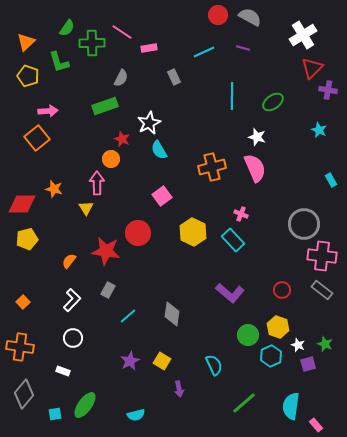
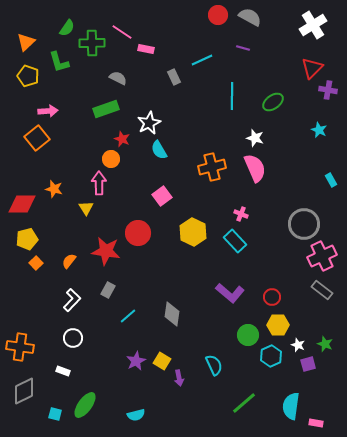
white cross at (303, 35): moved 10 px right, 10 px up
pink rectangle at (149, 48): moved 3 px left, 1 px down; rotated 21 degrees clockwise
cyan line at (204, 52): moved 2 px left, 8 px down
gray semicircle at (121, 78): moved 3 px left; rotated 90 degrees counterclockwise
green rectangle at (105, 106): moved 1 px right, 3 px down
white star at (257, 137): moved 2 px left, 1 px down
pink arrow at (97, 183): moved 2 px right
cyan rectangle at (233, 240): moved 2 px right, 1 px down
pink cross at (322, 256): rotated 32 degrees counterclockwise
red circle at (282, 290): moved 10 px left, 7 px down
orange square at (23, 302): moved 13 px right, 39 px up
yellow hexagon at (278, 327): moved 2 px up; rotated 20 degrees counterclockwise
purple star at (130, 361): moved 6 px right
purple arrow at (179, 389): moved 11 px up
gray diamond at (24, 394): moved 3 px up; rotated 24 degrees clockwise
cyan square at (55, 414): rotated 24 degrees clockwise
pink rectangle at (316, 425): moved 2 px up; rotated 40 degrees counterclockwise
